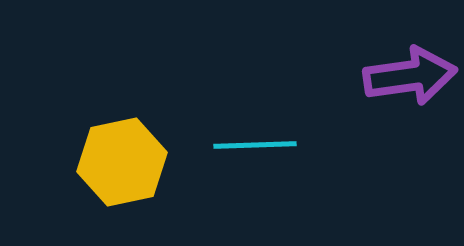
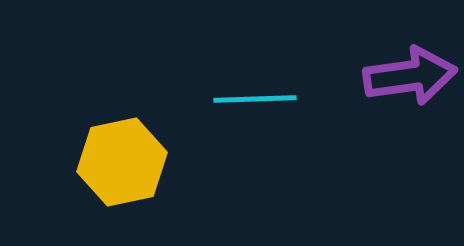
cyan line: moved 46 px up
